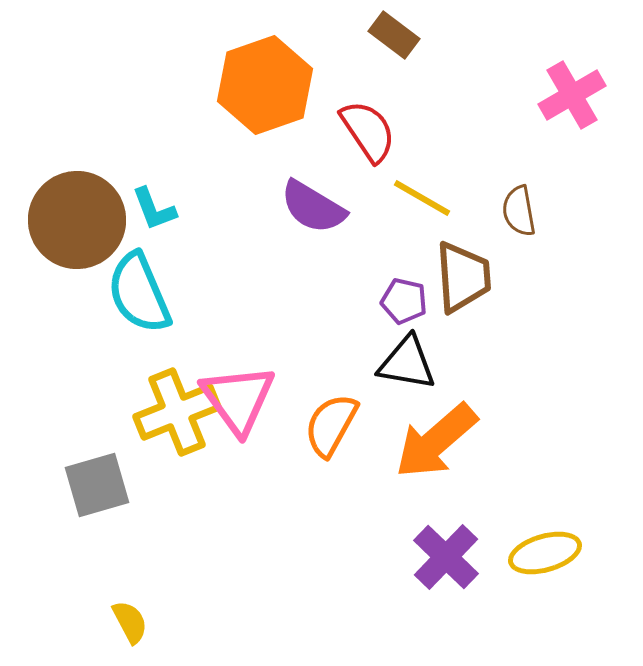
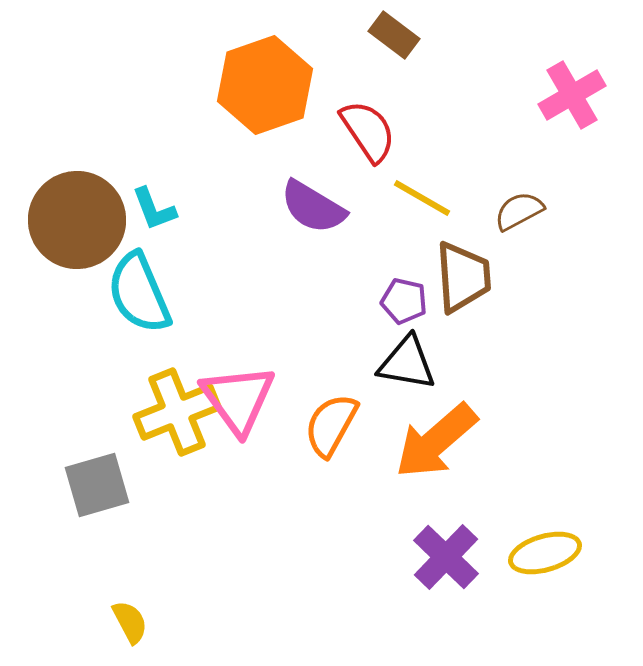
brown semicircle: rotated 72 degrees clockwise
